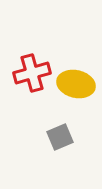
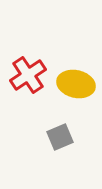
red cross: moved 4 px left, 2 px down; rotated 18 degrees counterclockwise
